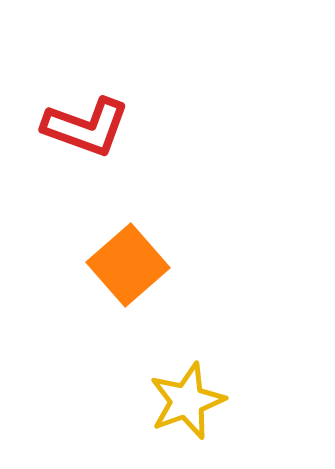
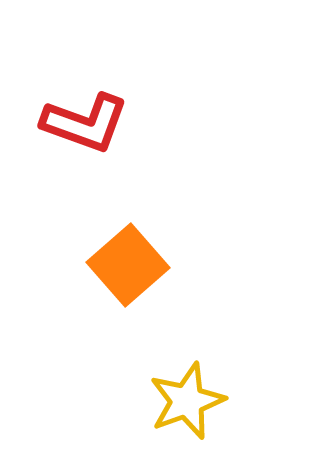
red L-shape: moved 1 px left, 4 px up
